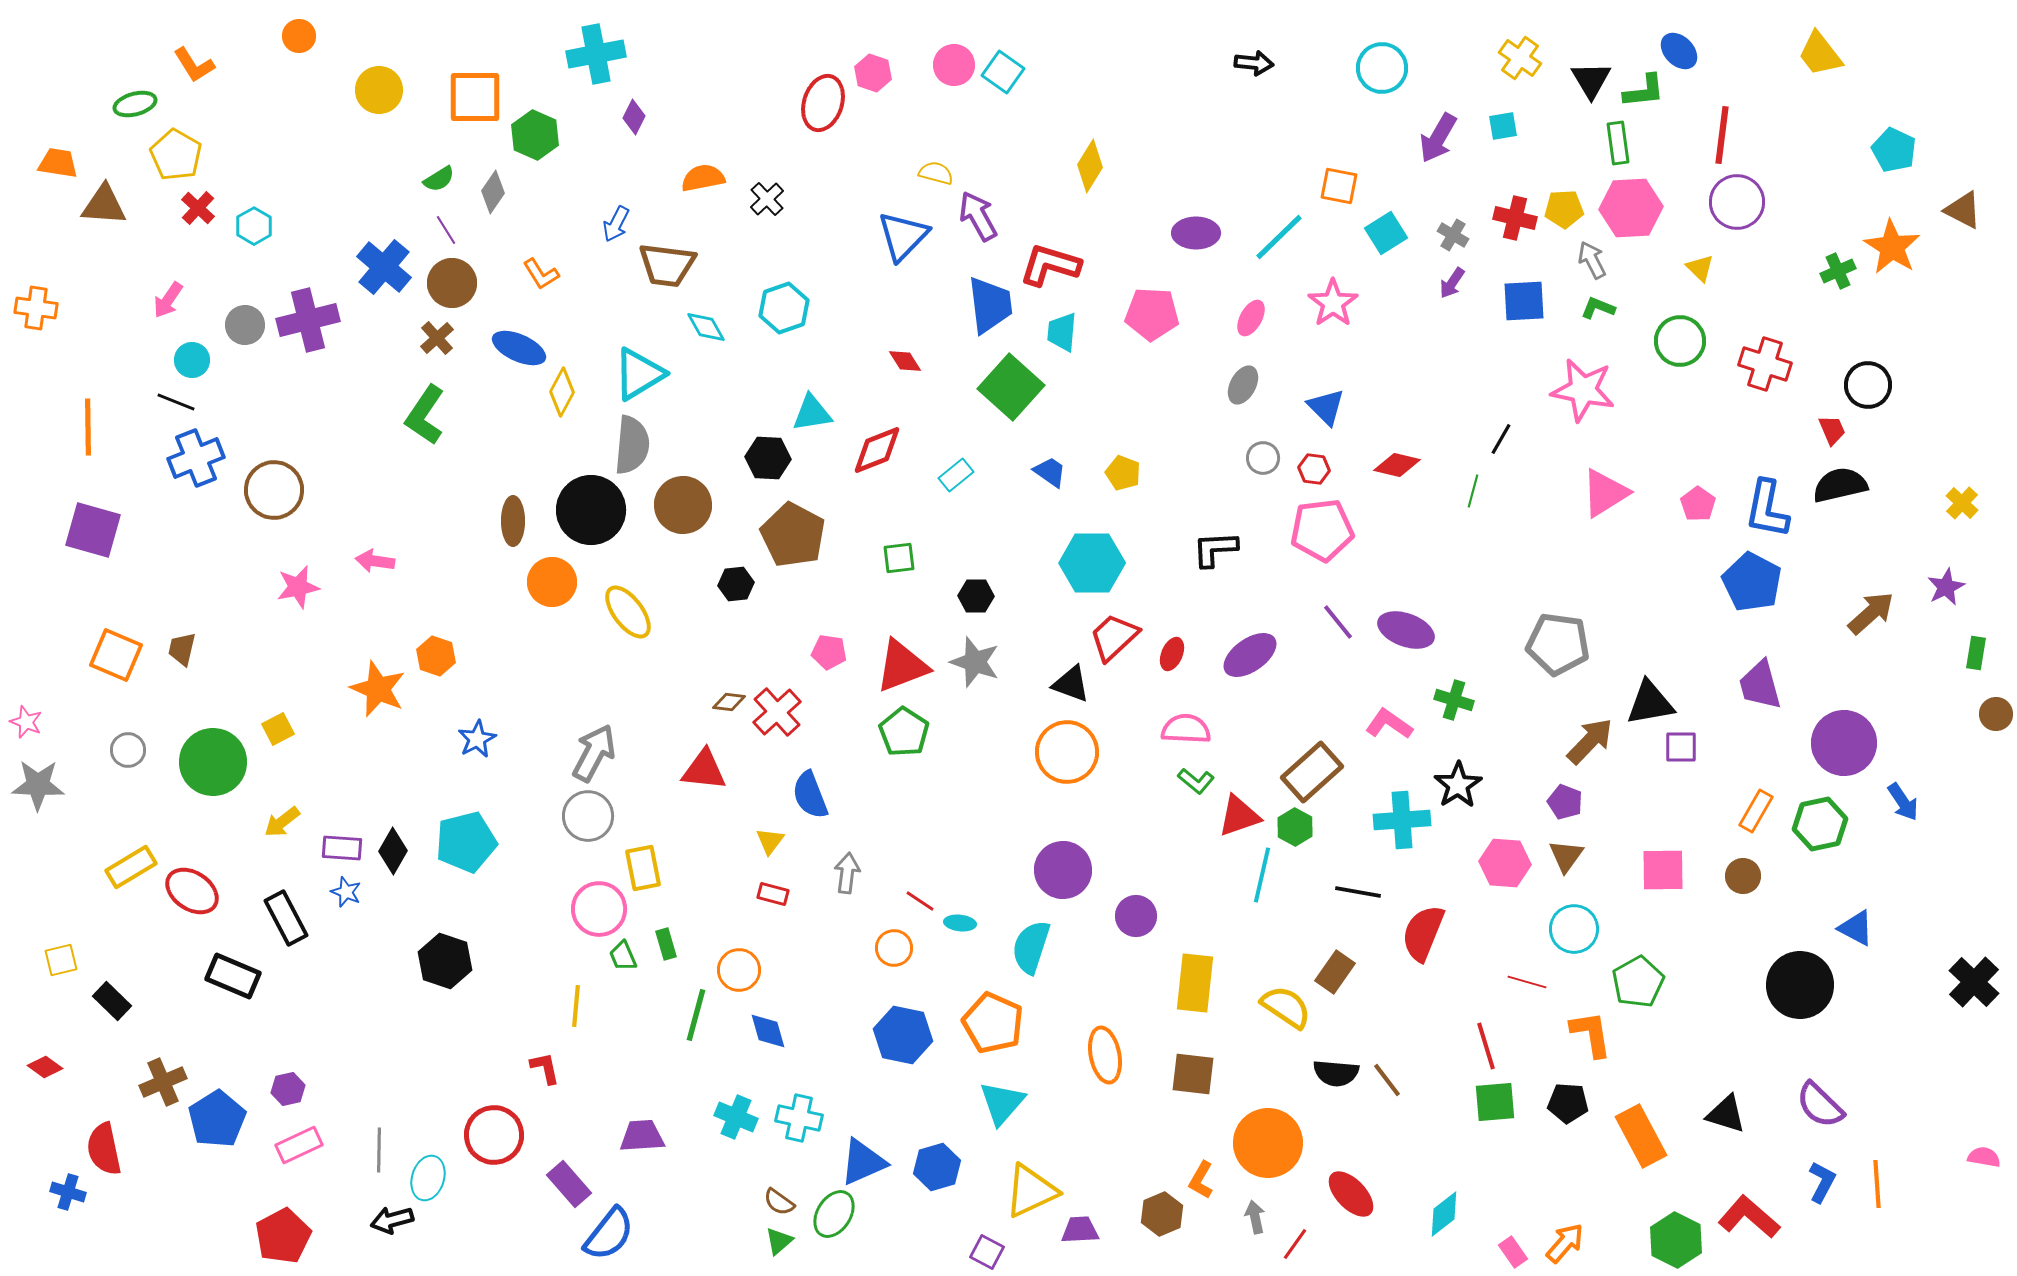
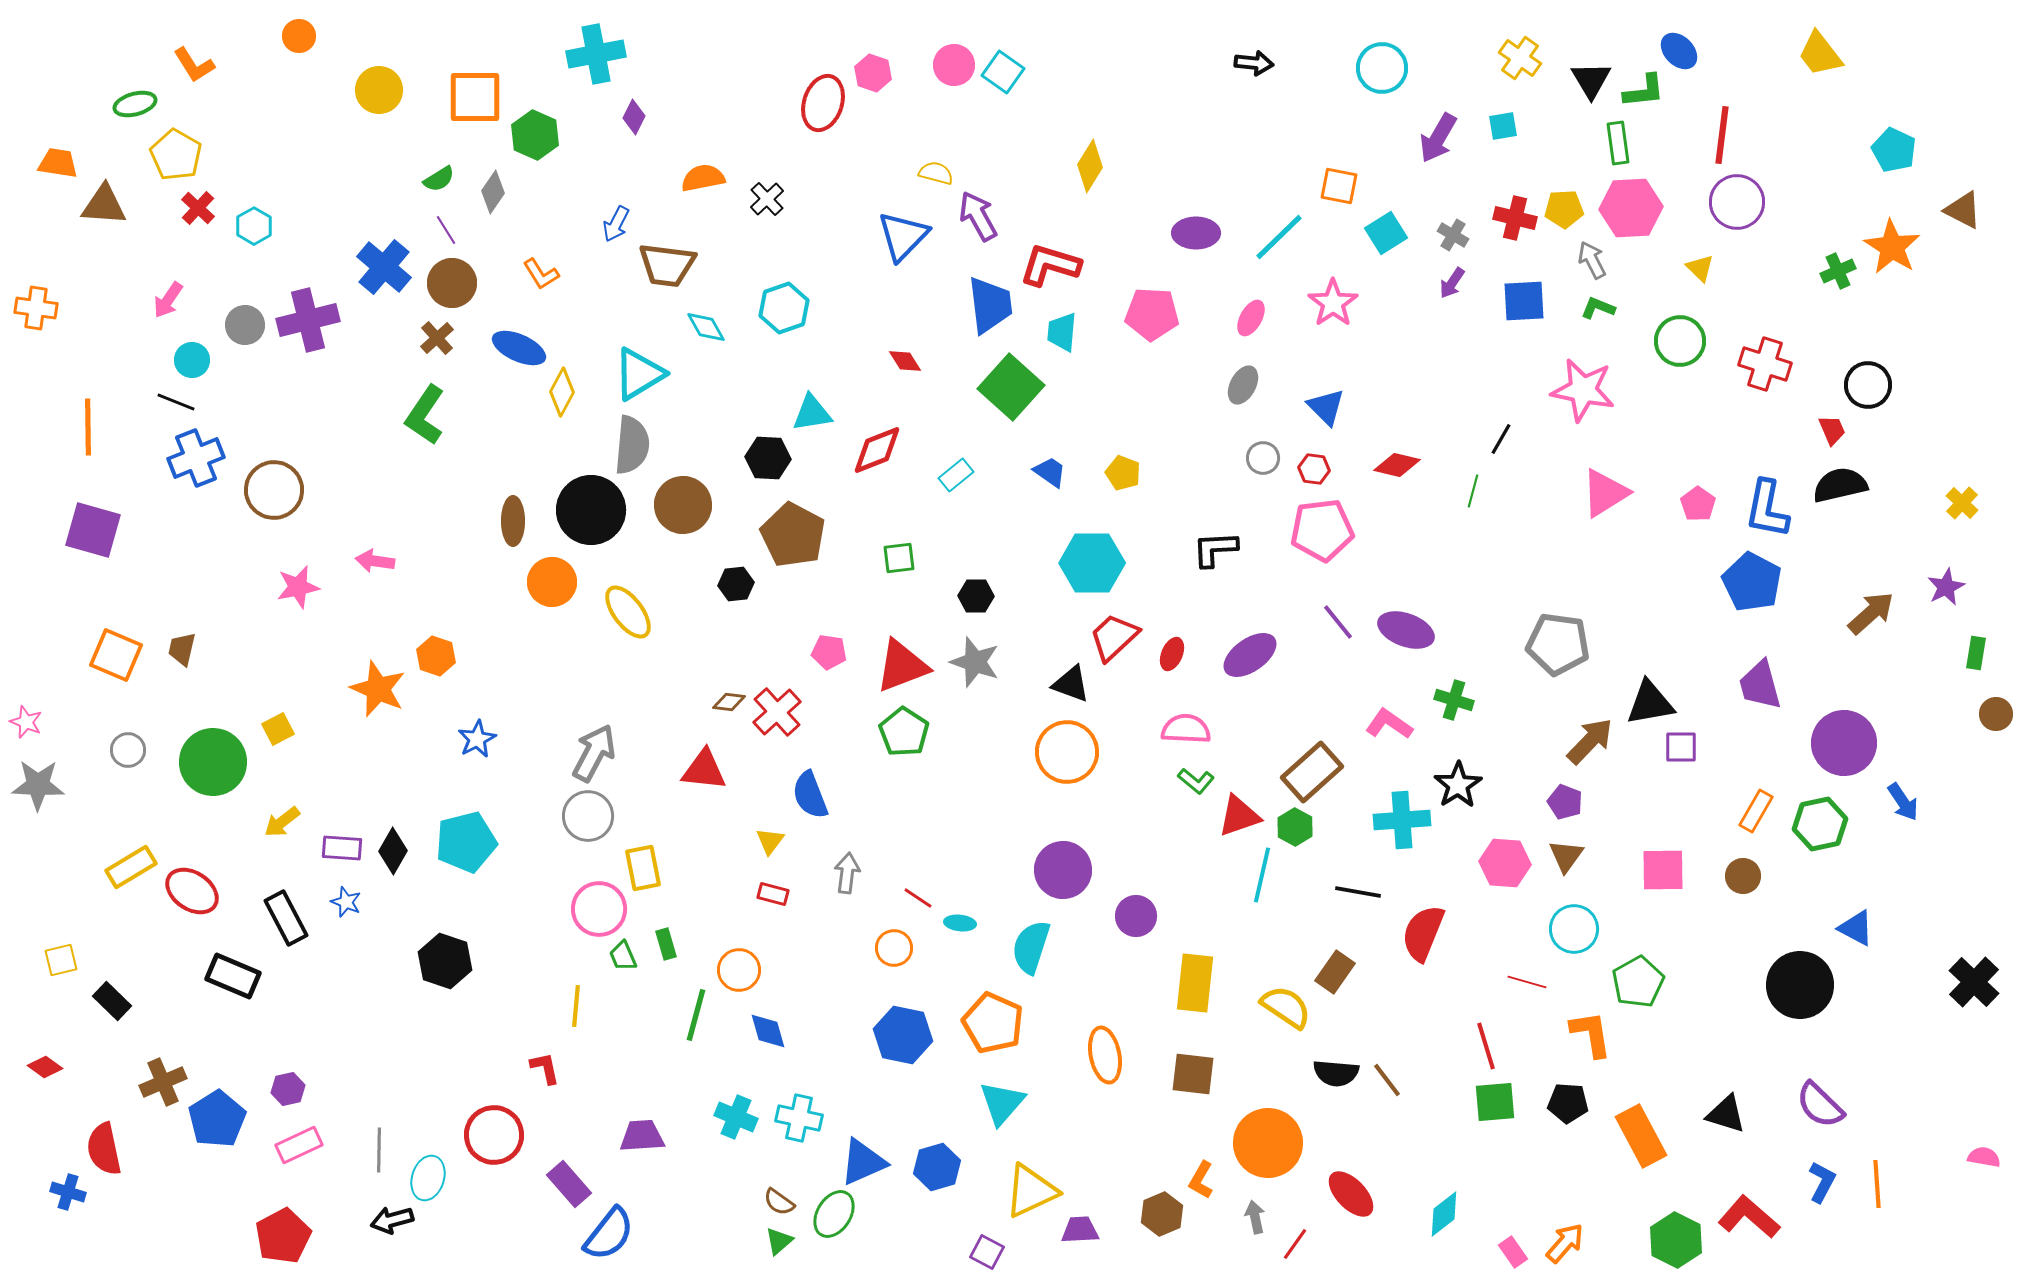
blue star at (346, 892): moved 10 px down
red line at (920, 901): moved 2 px left, 3 px up
